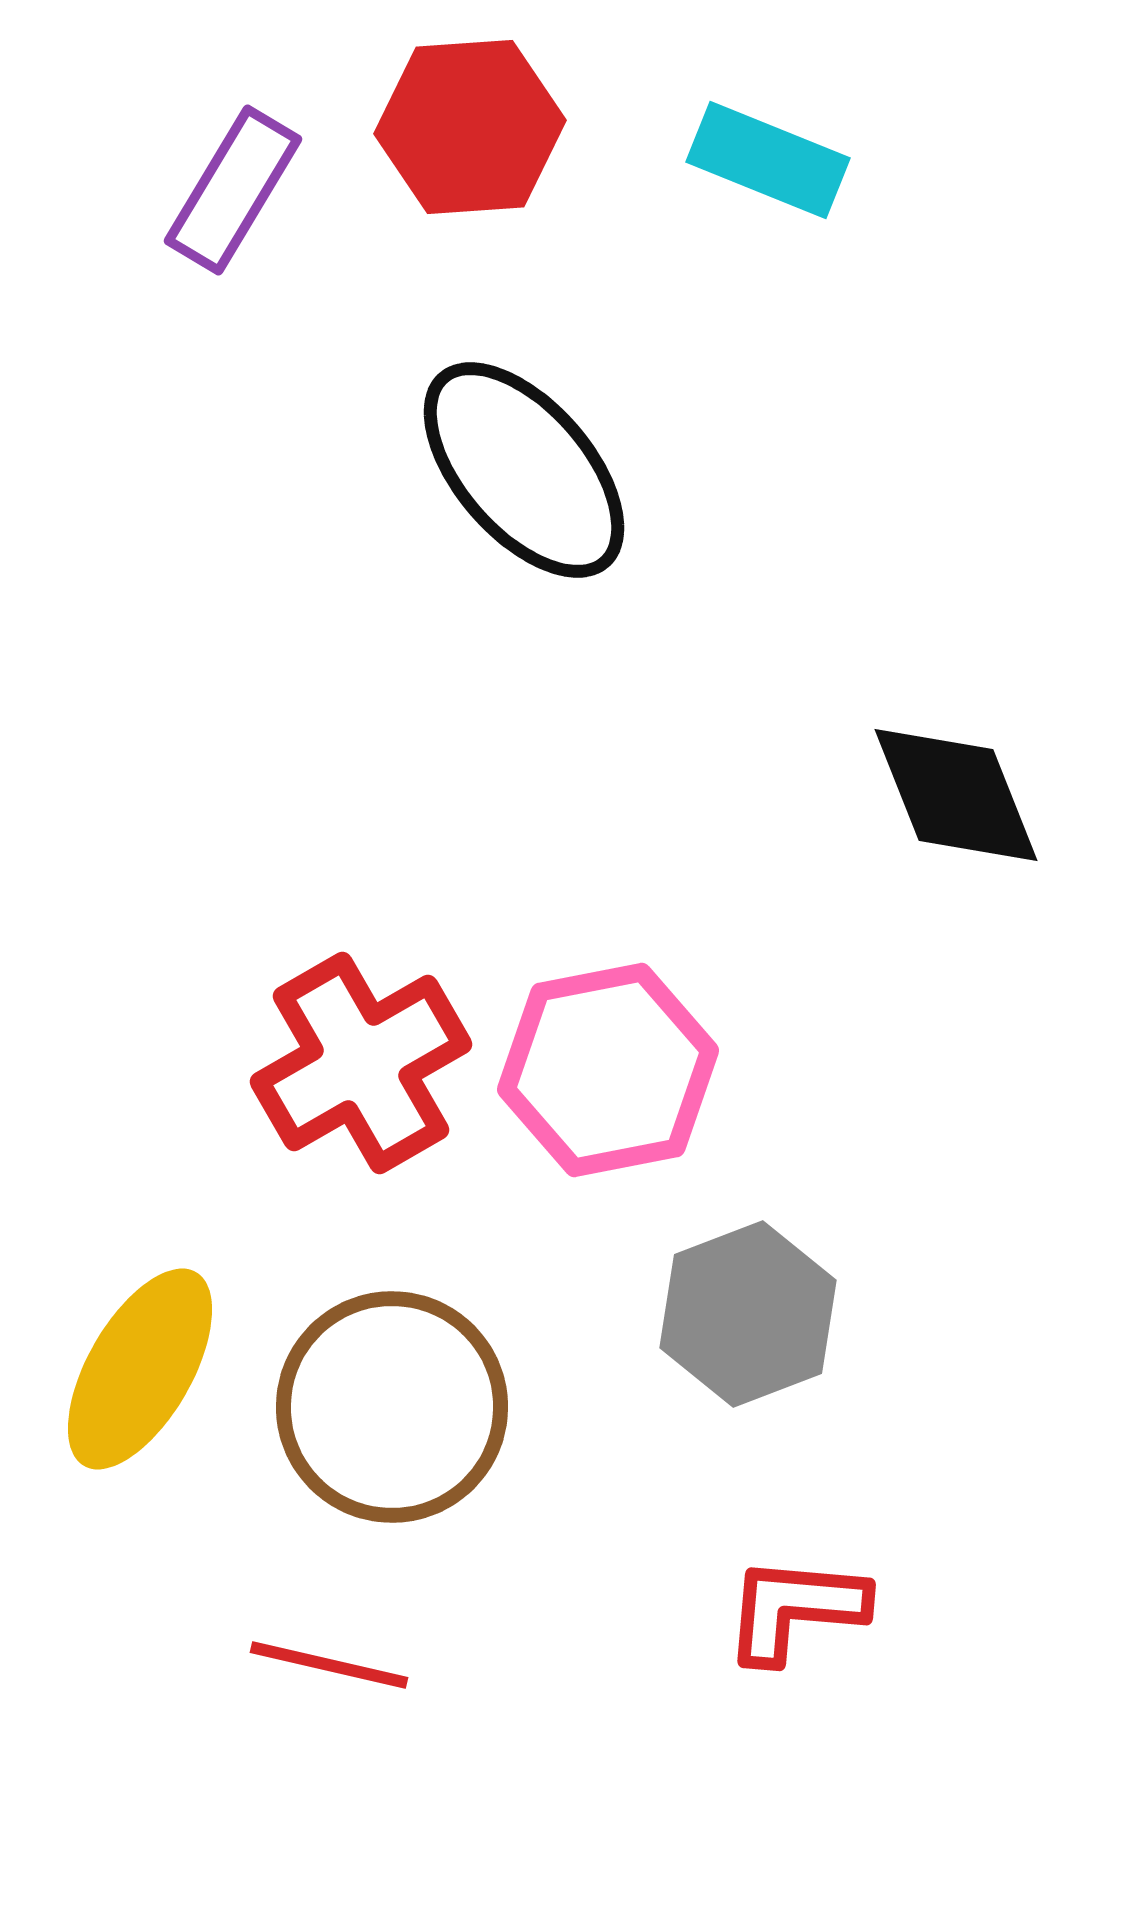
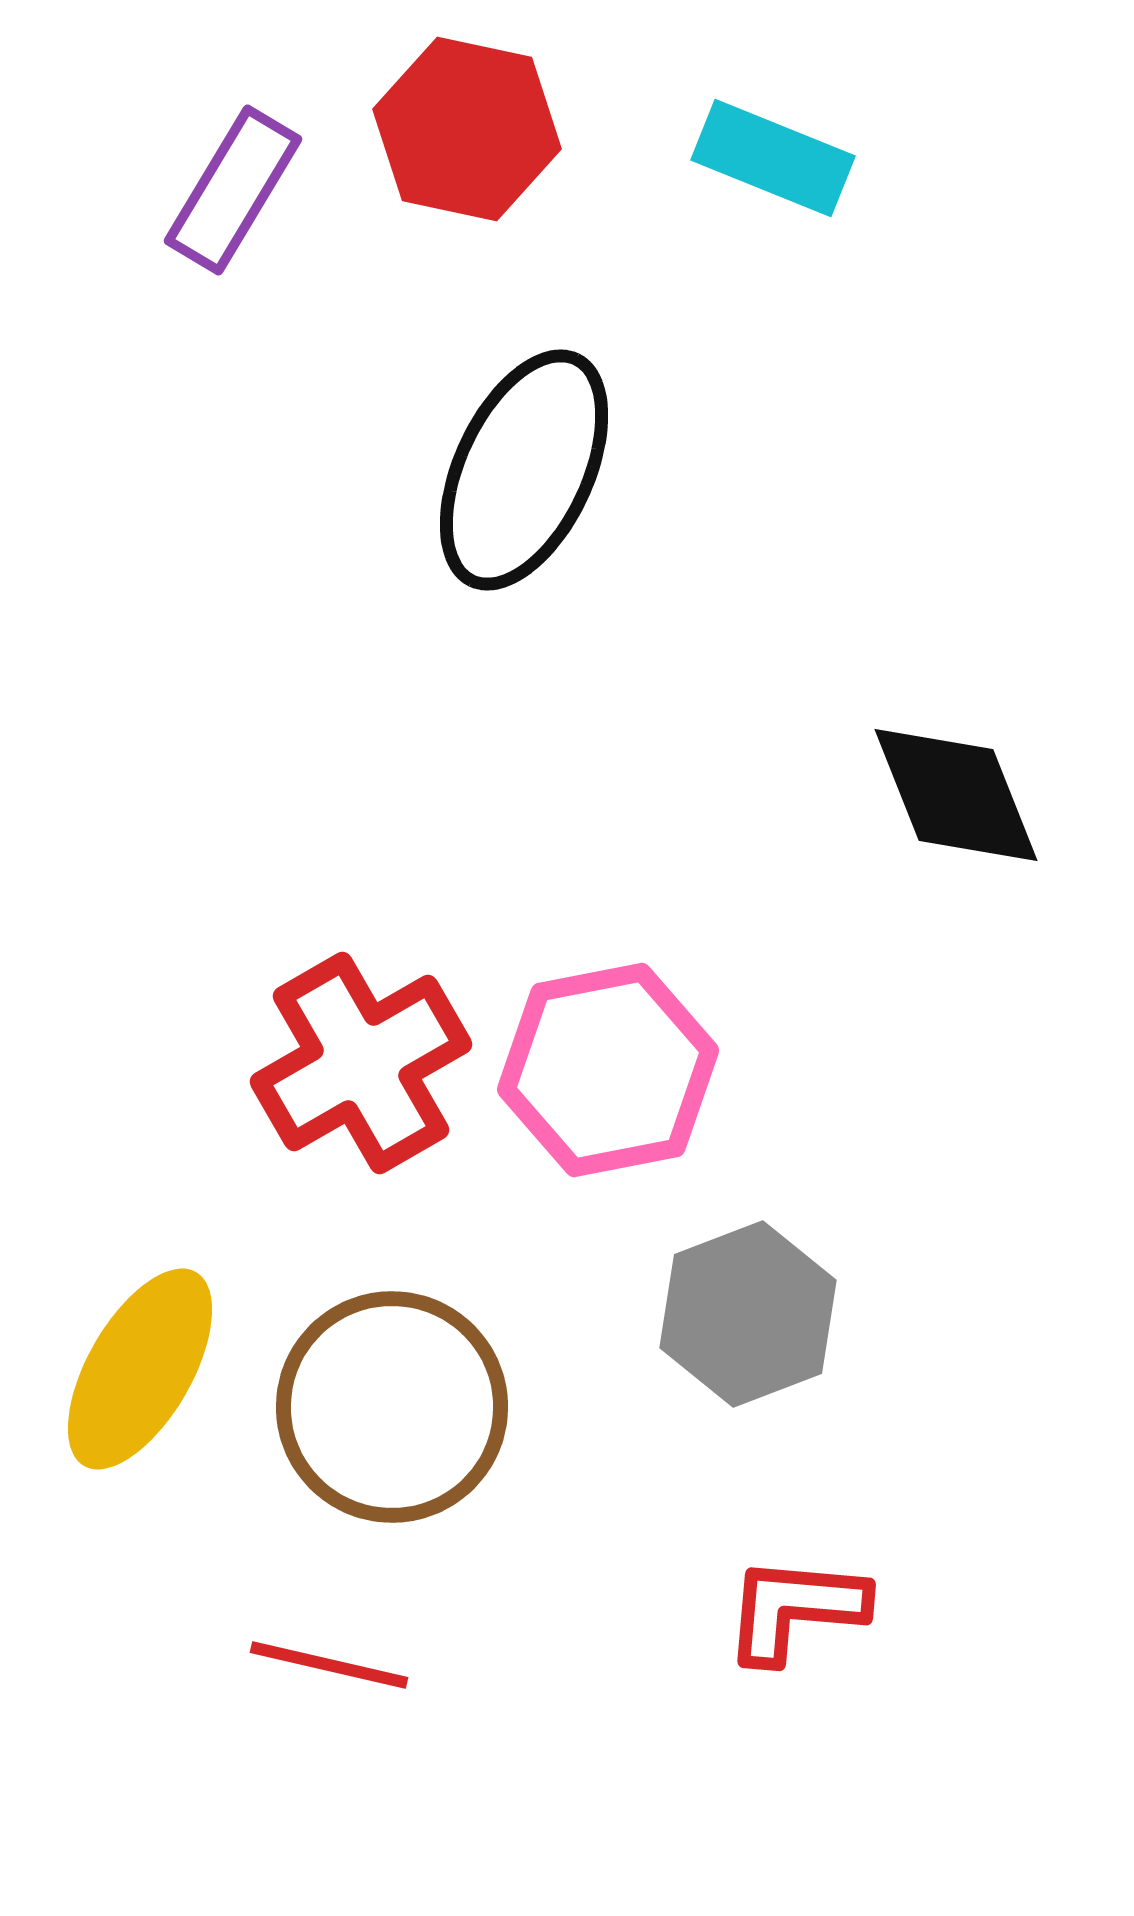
red hexagon: moved 3 px left, 2 px down; rotated 16 degrees clockwise
cyan rectangle: moved 5 px right, 2 px up
black ellipse: rotated 66 degrees clockwise
